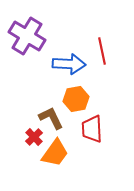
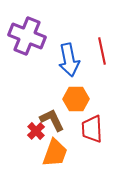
purple cross: rotated 9 degrees counterclockwise
blue arrow: moved 4 px up; rotated 76 degrees clockwise
orange hexagon: rotated 10 degrees clockwise
brown L-shape: moved 1 px right, 2 px down
red cross: moved 2 px right, 6 px up
orange trapezoid: rotated 16 degrees counterclockwise
